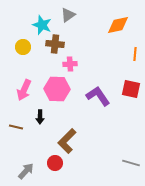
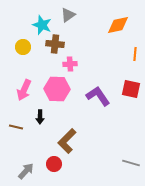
red circle: moved 1 px left, 1 px down
